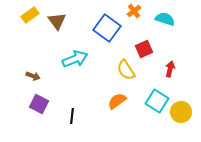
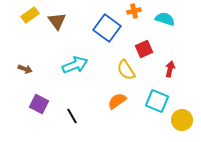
orange cross: rotated 24 degrees clockwise
cyan arrow: moved 6 px down
brown arrow: moved 8 px left, 7 px up
cyan square: rotated 10 degrees counterclockwise
yellow circle: moved 1 px right, 8 px down
black line: rotated 35 degrees counterclockwise
